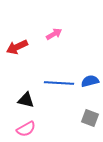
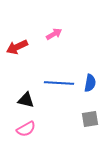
blue semicircle: moved 2 px down; rotated 114 degrees clockwise
gray square: moved 1 px down; rotated 30 degrees counterclockwise
